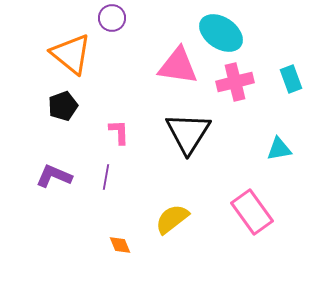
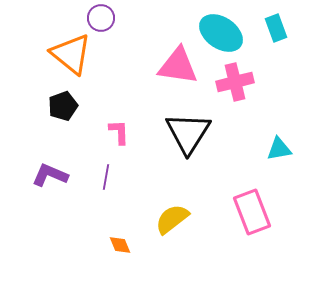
purple circle: moved 11 px left
cyan rectangle: moved 15 px left, 51 px up
purple L-shape: moved 4 px left, 1 px up
pink rectangle: rotated 15 degrees clockwise
